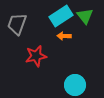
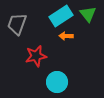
green triangle: moved 3 px right, 2 px up
orange arrow: moved 2 px right
cyan circle: moved 18 px left, 3 px up
